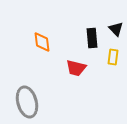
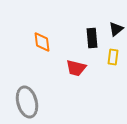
black triangle: rotated 35 degrees clockwise
